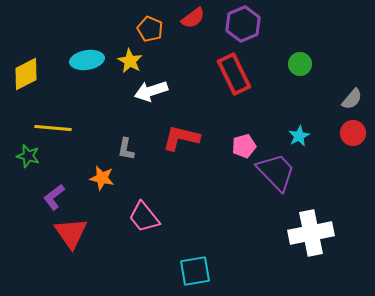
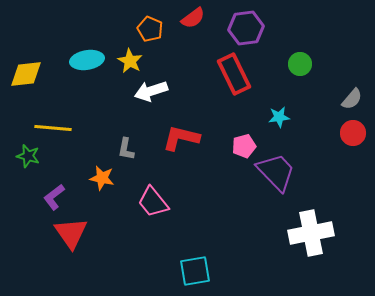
purple hexagon: moved 3 px right, 4 px down; rotated 16 degrees clockwise
yellow diamond: rotated 20 degrees clockwise
cyan star: moved 20 px left, 19 px up; rotated 20 degrees clockwise
pink trapezoid: moved 9 px right, 15 px up
